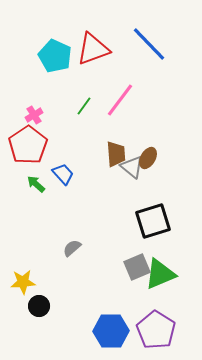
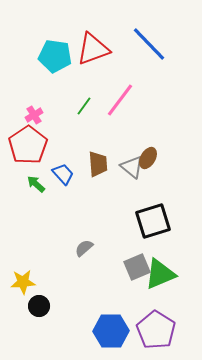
cyan pentagon: rotated 16 degrees counterclockwise
brown trapezoid: moved 18 px left, 10 px down
gray semicircle: moved 12 px right
